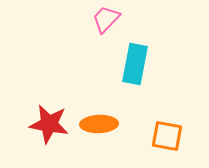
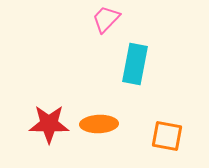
red star: rotated 9 degrees counterclockwise
